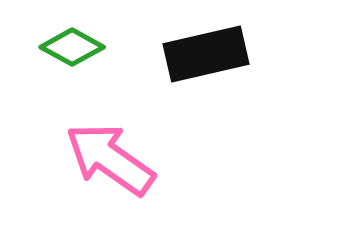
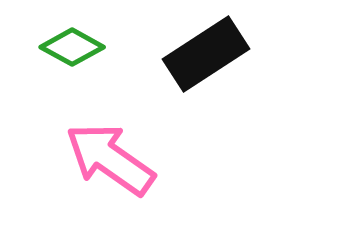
black rectangle: rotated 20 degrees counterclockwise
